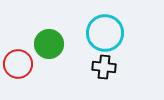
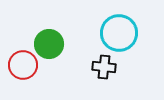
cyan circle: moved 14 px right
red circle: moved 5 px right, 1 px down
